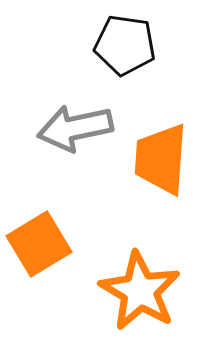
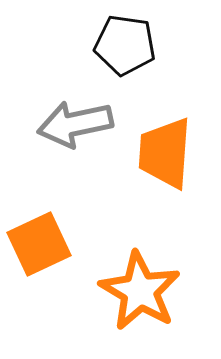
gray arrow: moved 4 px up
orange trapezoid: moved 4 px right, 6 px up
orange square: rotated 6 degrees clockwise
